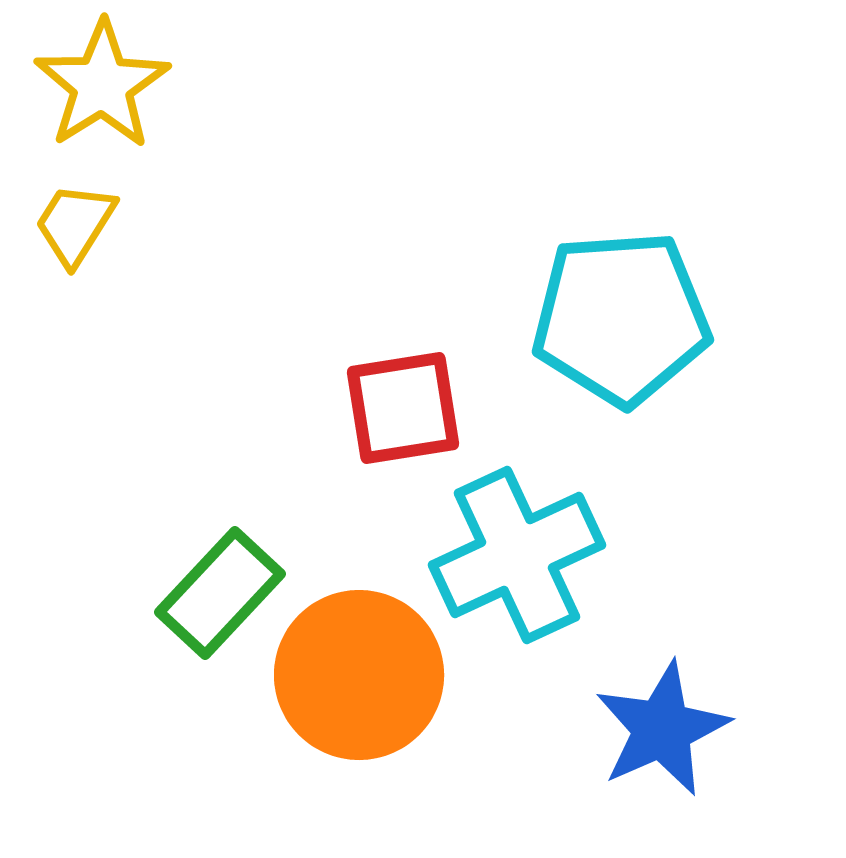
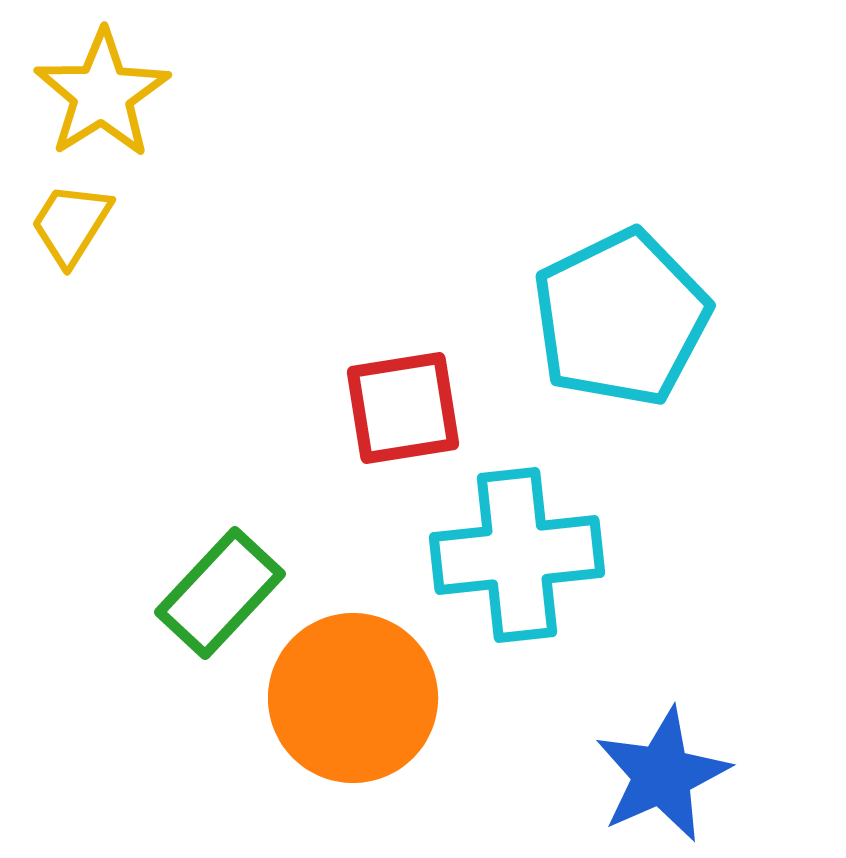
yellow star: moved 9 px down
yellow trapezoid: moved 4 px left
cyan pentagon: rotated 22 degrees counterclockwise
cyan cross: rotated 19 degrees clockwise
orange circle: moved 6 px left, 23 px down
blue star: moved 46 px down
